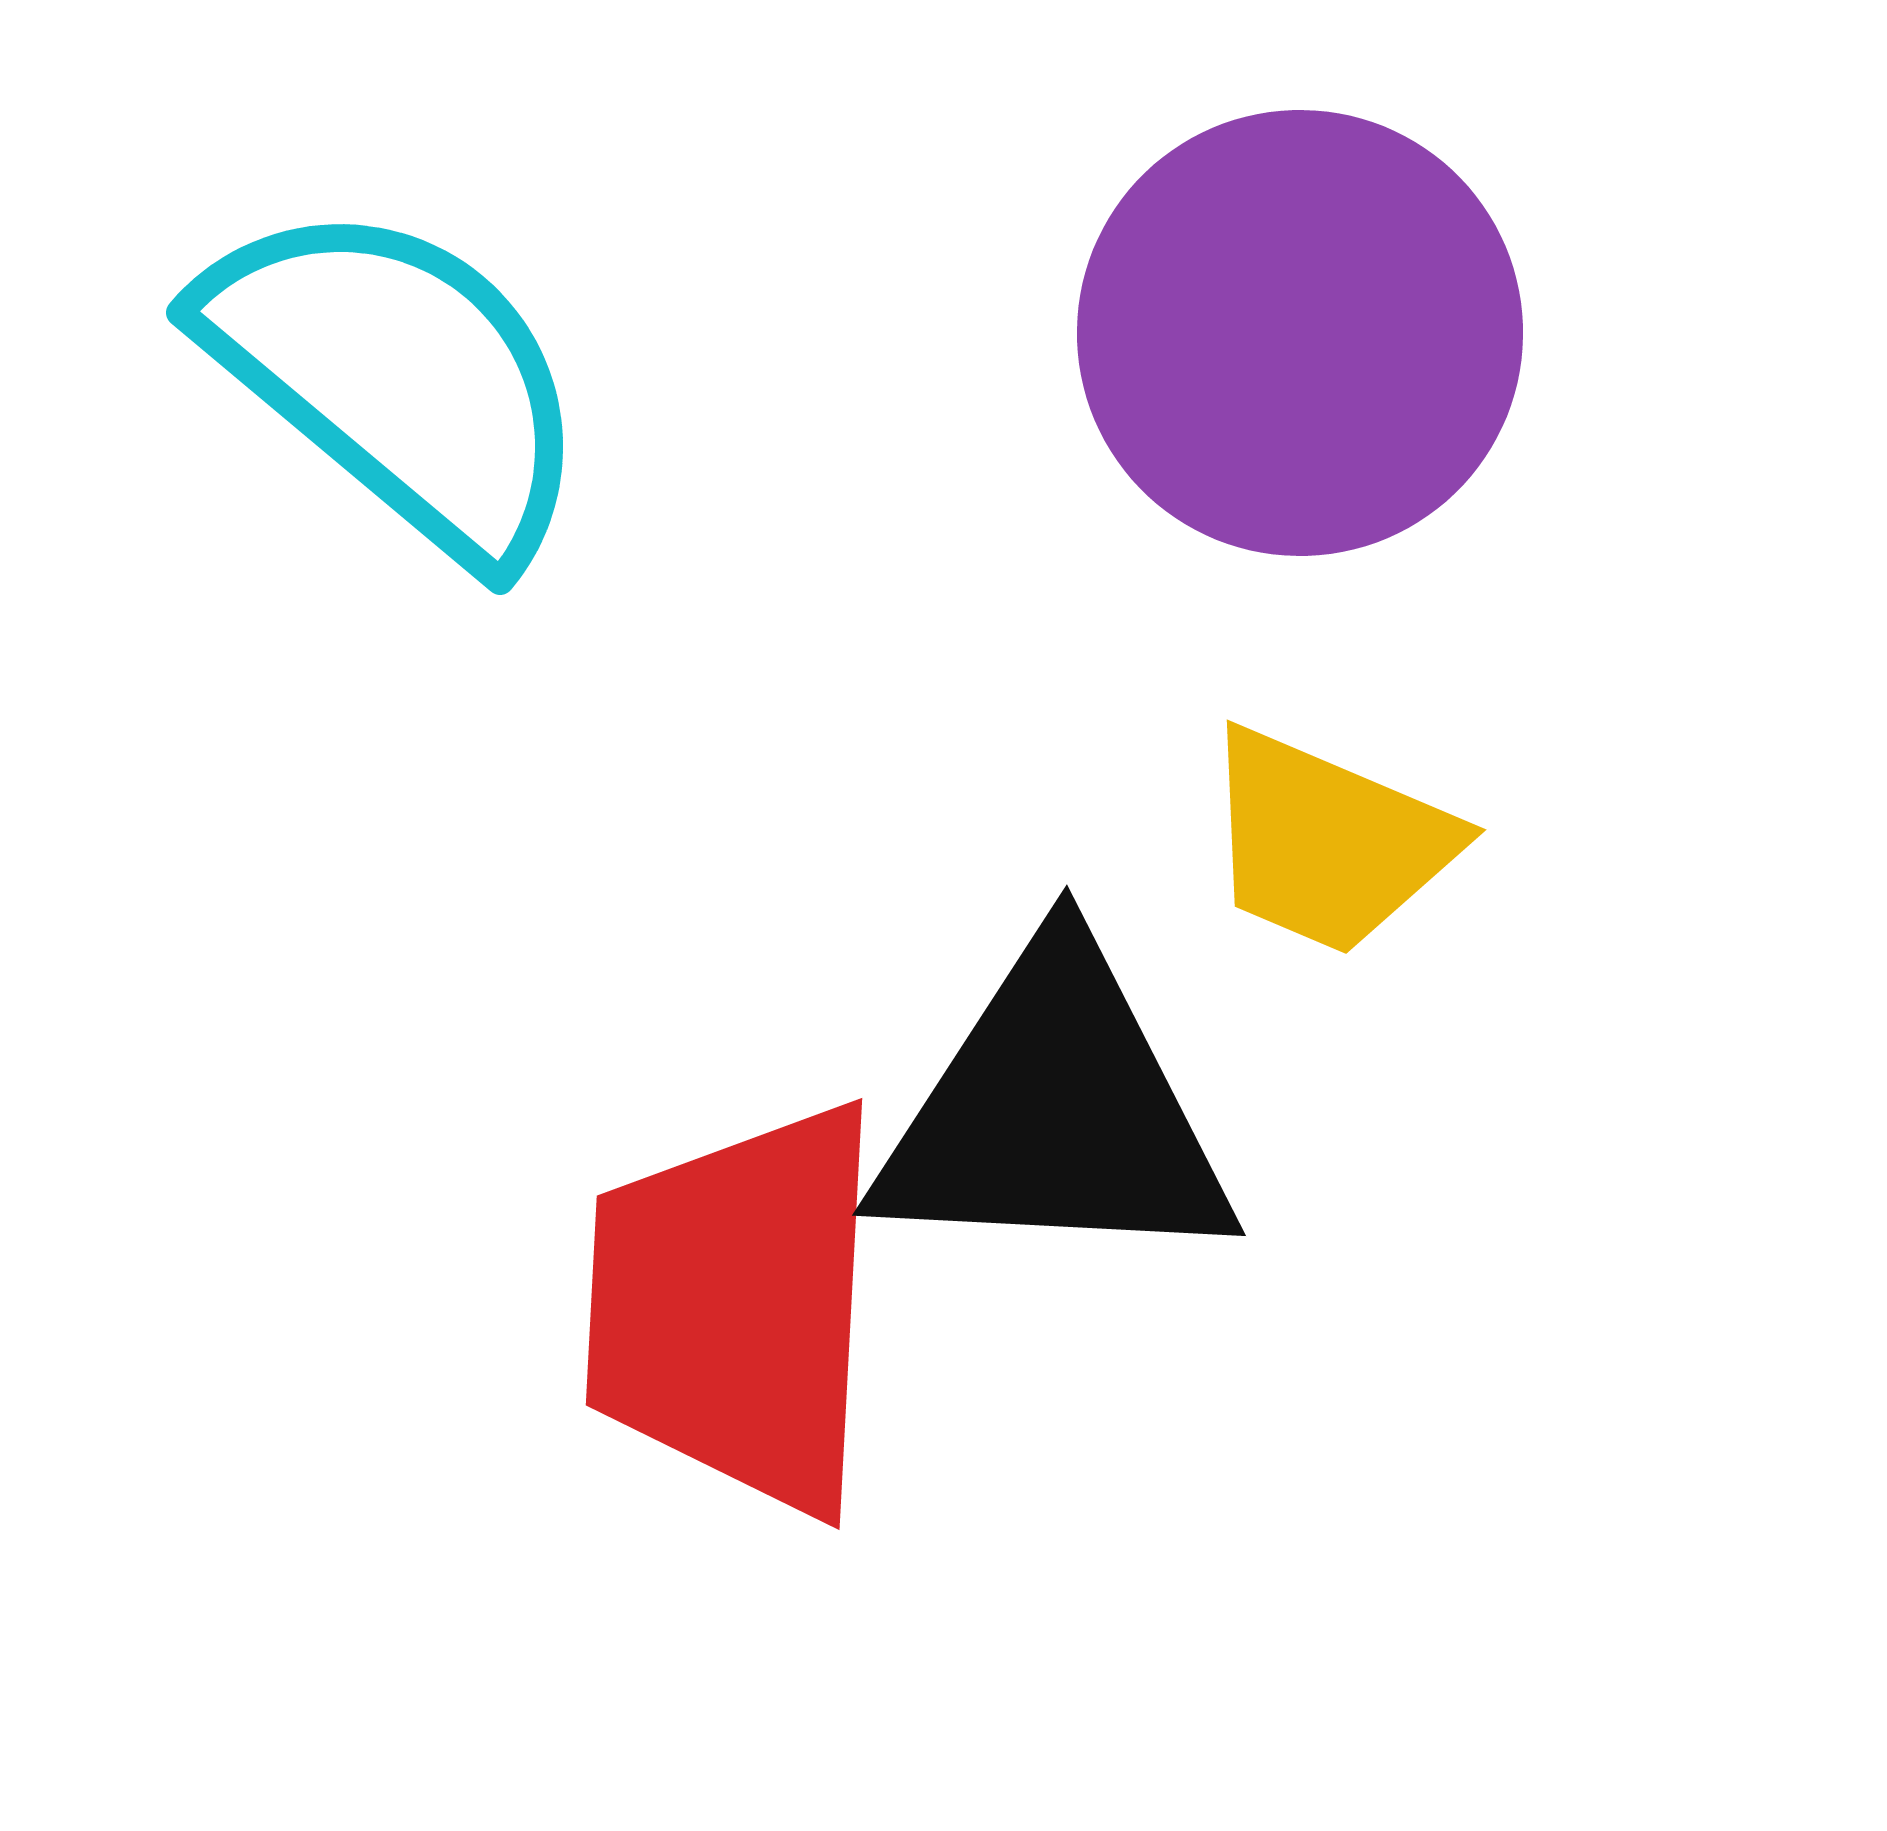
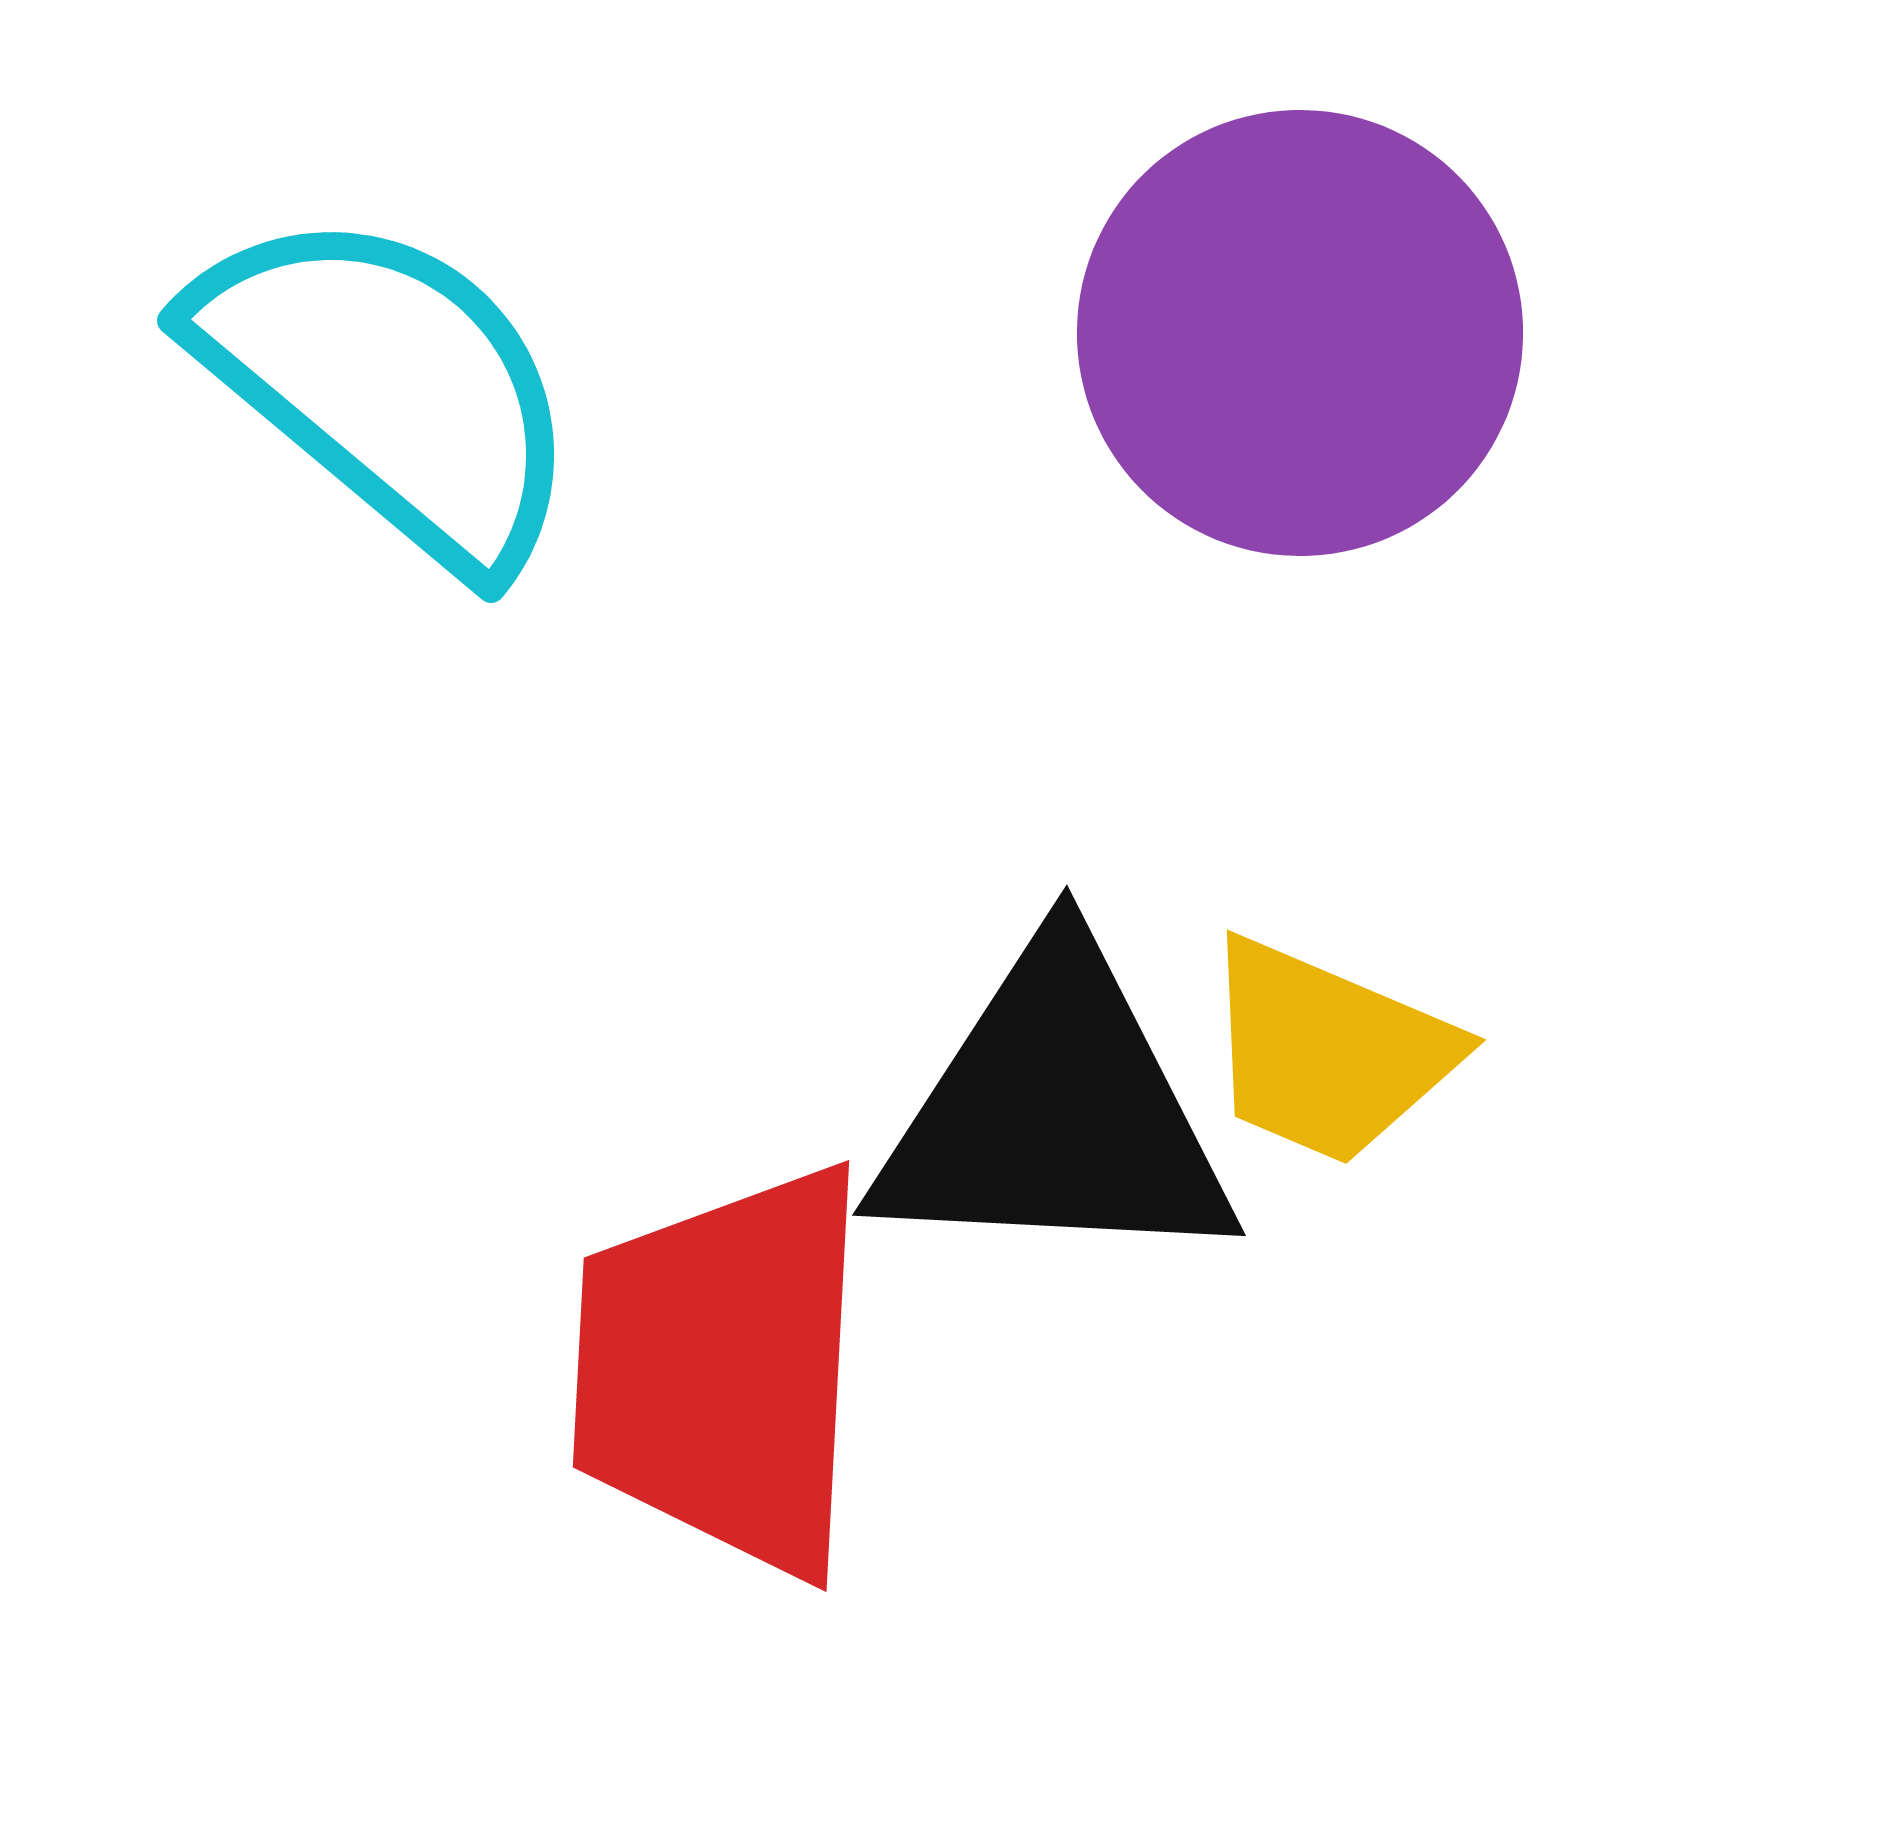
cyan semicircle: moved 9 px left, 8 px down
yellow trapezoid: moved 210 px down
red trapezoid: moved 13 px left, 62 px down
